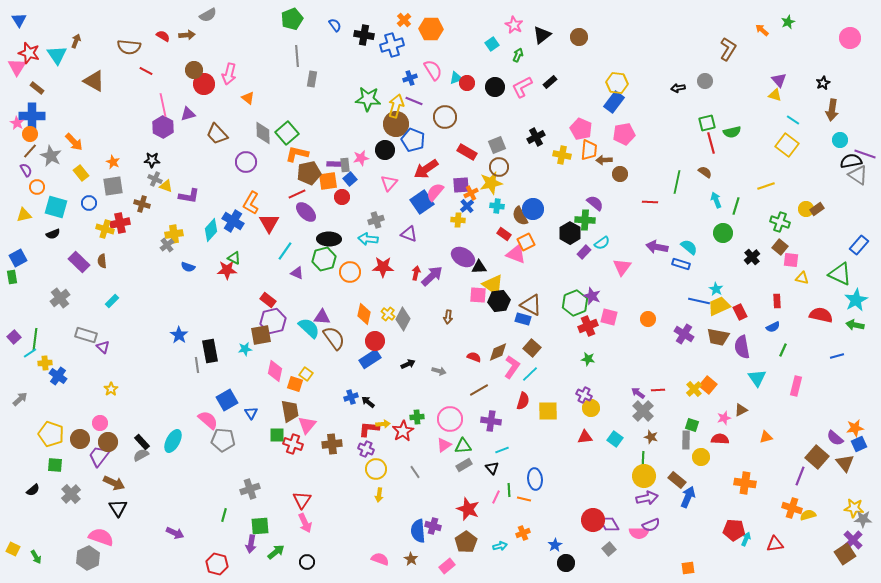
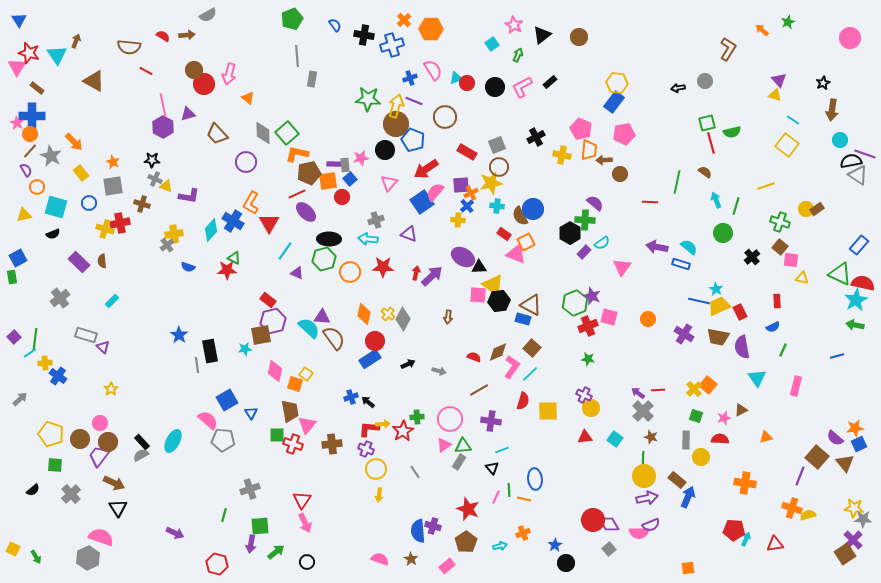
red semicircle at (821, 315): moved 42 px right, 32 px up
green square at (692, 425): moved 4 px right, 9 px up
gray rectangle at (464, 465): moved 5 px left, 3 px up; rotated 28 degrees counterclockwise
